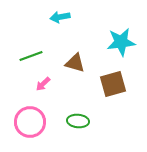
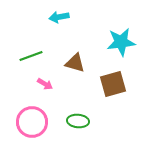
cyan arrow: moved 1 px left
pink arrow: moved 2 px right; rotated 105 degrees counterclockwise
pink circle: moved 2 px right
